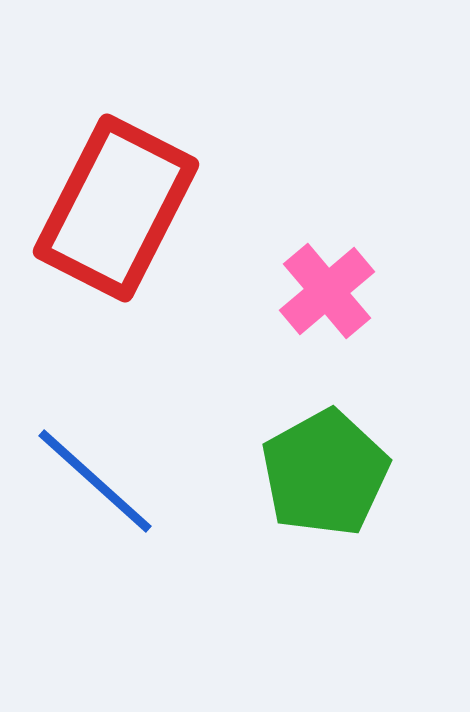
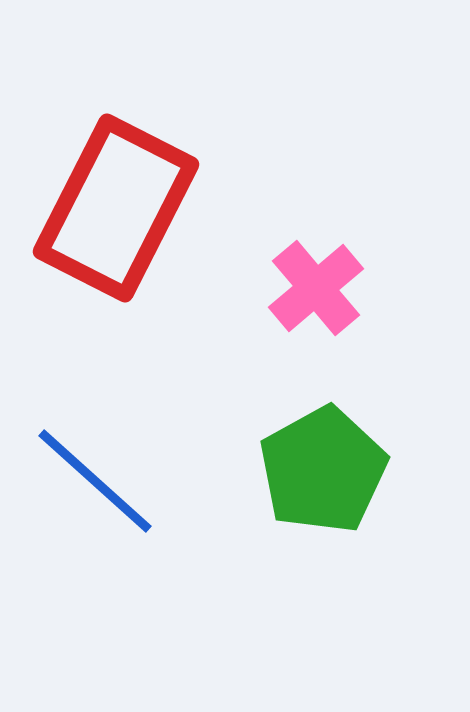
pink cross: moved 11 px left, 3 px up
green pentagon: moved 2 px left, 3 px up
